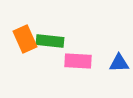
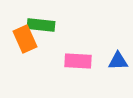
green rectangle: moved 9 px left, 16 px up
blue triangle: moved 1 px left, 2 px up
